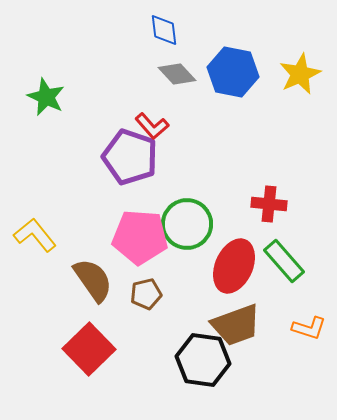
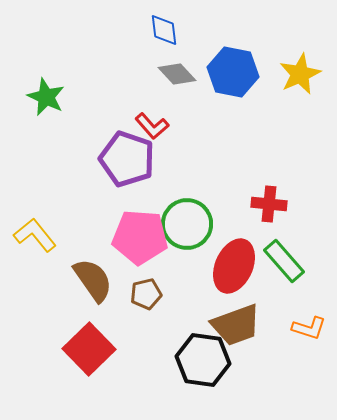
purple pentagon: moved 3 px left, 2 px down
